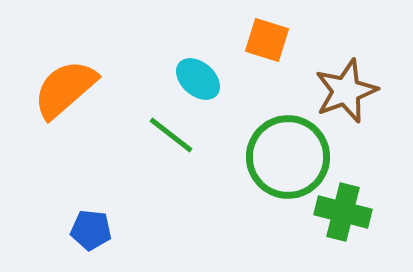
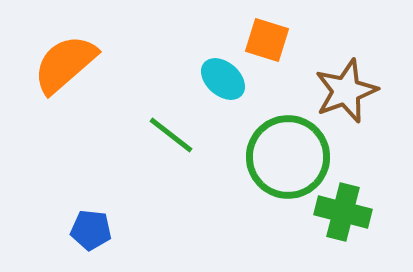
cyan ellipse: moved 25 px right
orange semicircle: moved 25 px up
